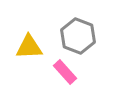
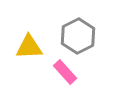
gray hexagon: rotated 12 degrees clockwise
